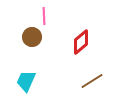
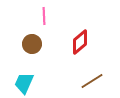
brown circle: moved 7 px down
red diamond: moved 1 px left
cyan trapezoid: moved 2 px left, 2 px down
